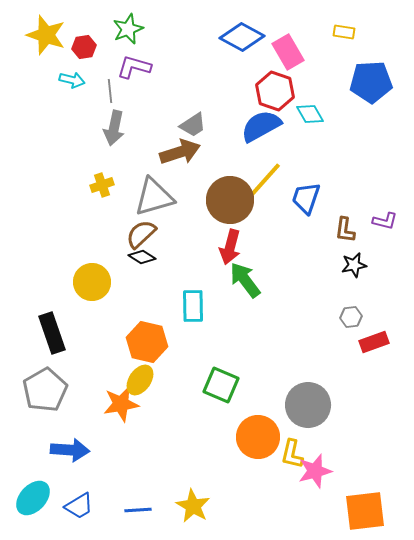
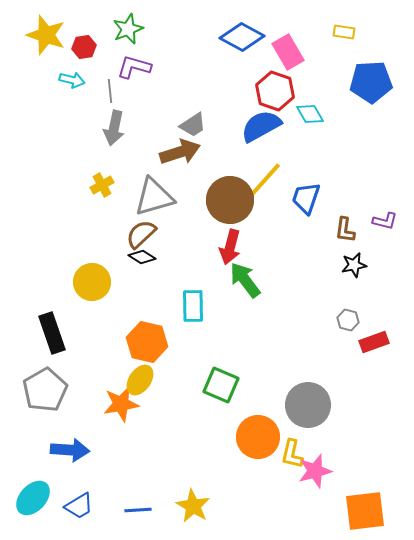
yellow cross at (102, 185): rotated 10 degrees counterclockwise
gray hexagon at (351, 317): moved 3 px left, 3 px down; rotated 20 degrees clockwise
